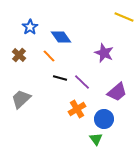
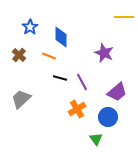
yellow line: rotated 24 degrees counterclockwise
blue diamond: rotated 35 degrees clockwise
orange line: rotated 24 degrees counterclockwise
purple line: rotated 18 degrees clockwise
blue circle: moved 4 px right, 2 px up
